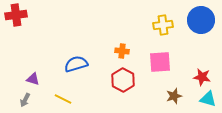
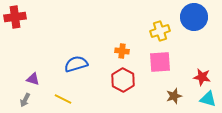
red cross: moved 1 px left, 2 px down
blue circle: moved 7 px left, 3 px up
yellow cross: moved 3 px left, 6 px down; rotated 12 degrees counterclockwise
